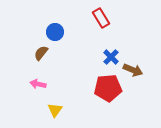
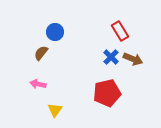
red rectangle: moved 19 px right, 13 px down
brown arrow: moved 11 px up
red pentagon: moved 1 px left, 5 px down; rotated 8 degrees counterclockwise
